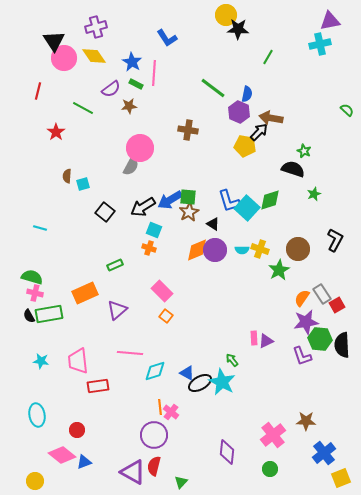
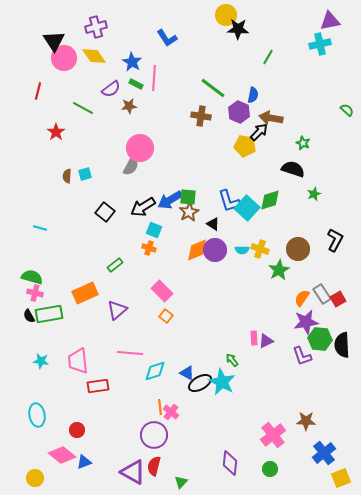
pink line at (154, 73): moved 5 px down
blue semicircle at (247, 94): moved 6 px right, 1 px down
brown cross at (188, 130): moved 13 px right, 14 px up
green star at (304, 151): moved 1 px left, 8 px up
cyan square at (83, 184): moved 2 px right, 10 px up
green rectangle at (115, 265): rotated 14 degrees counterclockwise
red square at (337, 305): moved 1 px right, 6 px up
purple diamond at (227, 452): moved 3 px right, 11 px down
yellow circle at (35, 481): moved 3 px up
